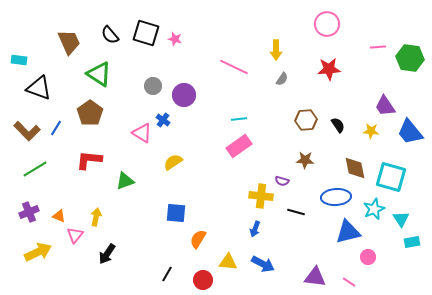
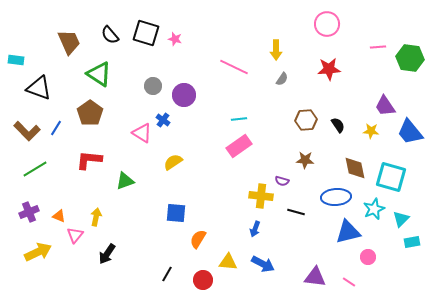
cyan rectangle at (19, 60): moved 3 px left
cyan triangle at (401, 219): rotated 18 degrees clockwise
